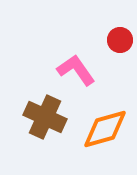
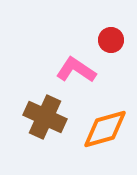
red circle: moved 9 px left
pink L-shape: rotated 21 degrees counterclockwise
